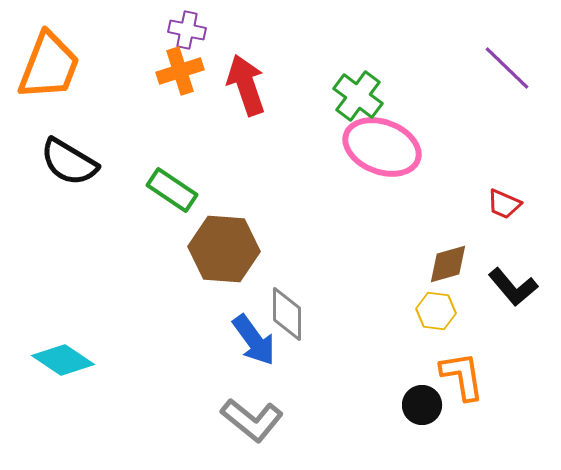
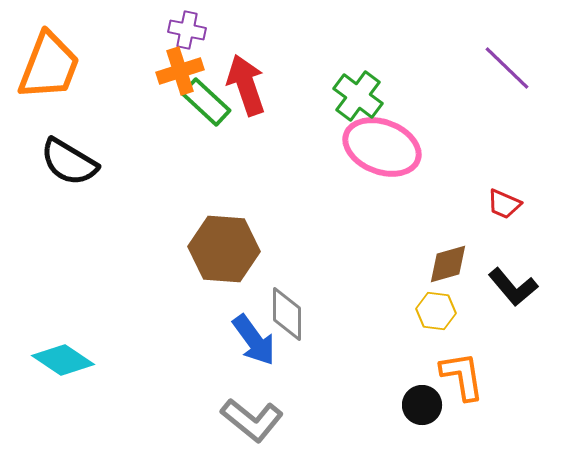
green rectangle: moved 34 px right, 88 px up; rotated 9 degrees clockwise
